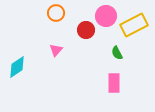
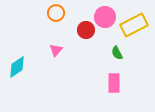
pink circle: moved 1 px left, 1 px down
